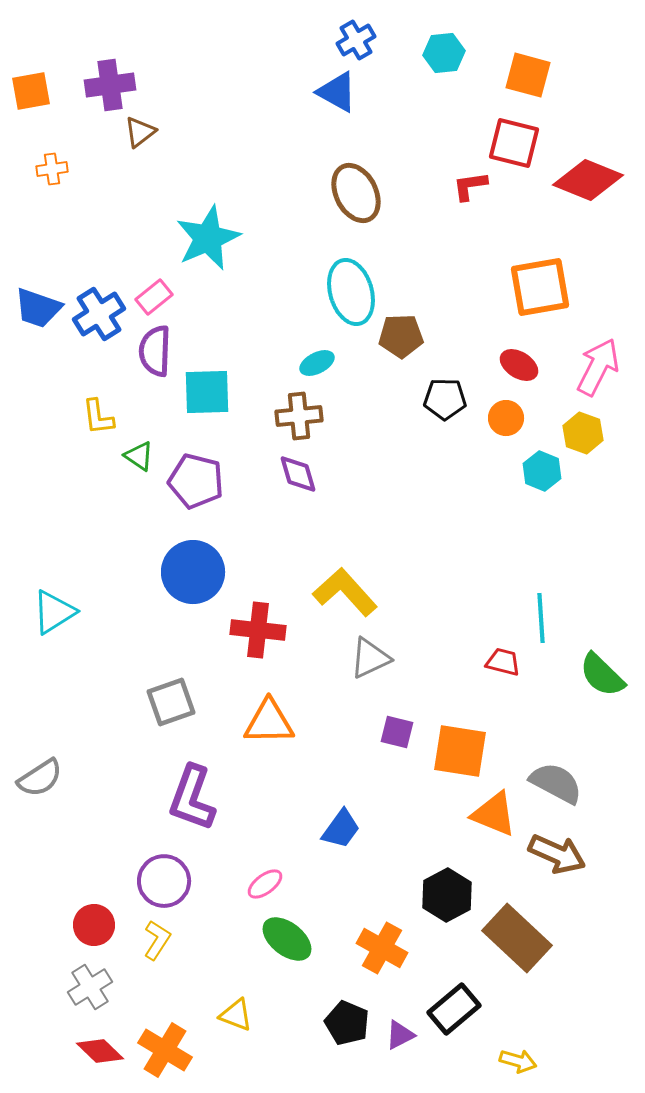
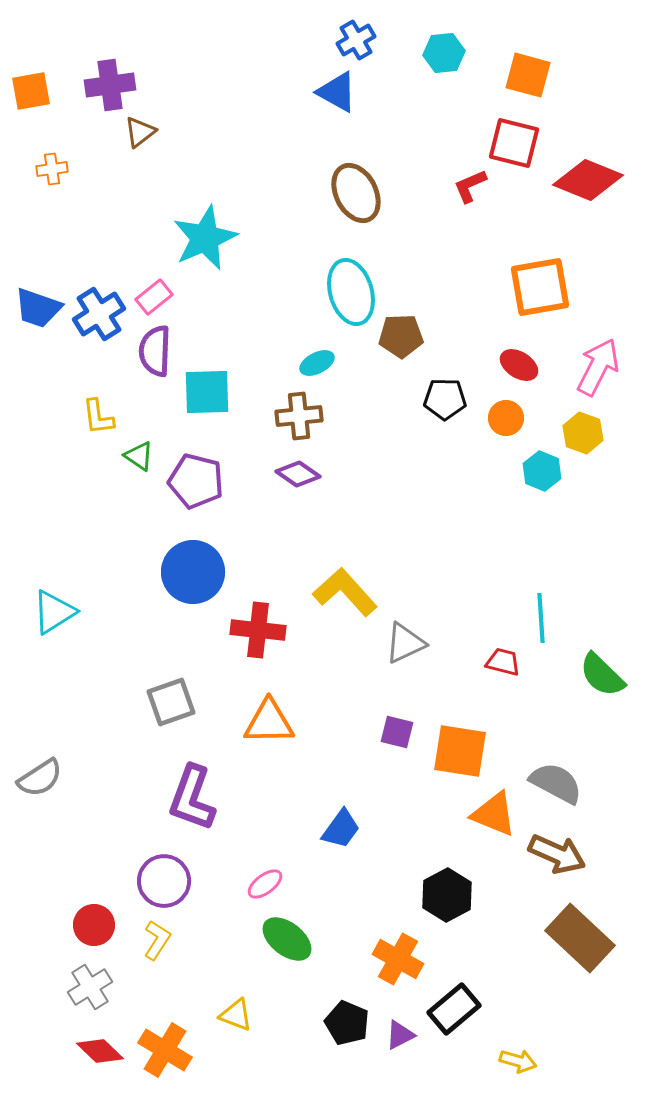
red L-shape at (470, 186): rotated 15 degrees counterclockwise
cyan star at (208, 238): moved 3 px left
purple diamond at (298, 474): rotated 39 degrees counterclockwise
gray triangle at (370, 658): moved 35 px right, 15 px up
brown rectangle at (517, 938): moved 63 px right
orange cross at (382, 948): moved 16 px right, 11 px down
